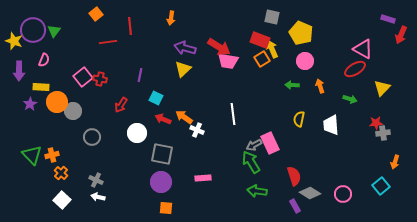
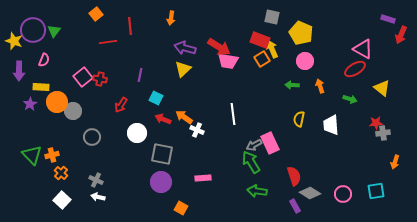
yellow triangle at (382, 88): rotated 36 degrees counterclockwise
cyan square at (381, 186): moved 5 px left, 5 px down; rotated 30 degrees clockwise
orange square at (166, 208): moved 15 px right; rotated 24 degrees clockwise
